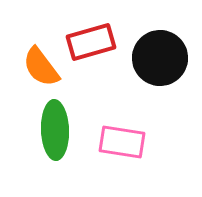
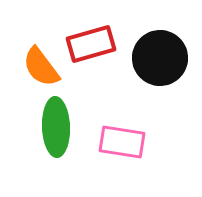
red rectangle: moved 2 px down
green ellipse: moved 1 px right, 3 px up
